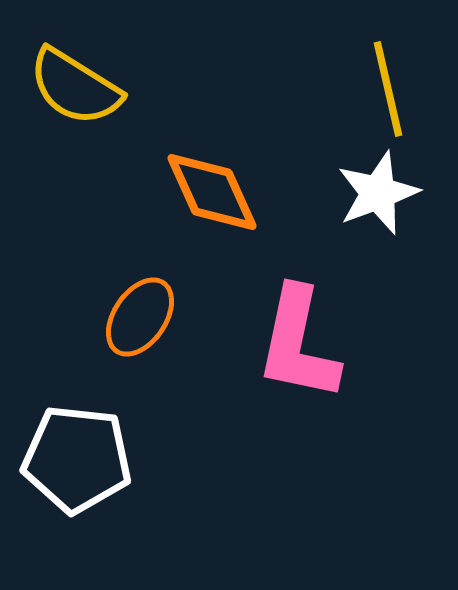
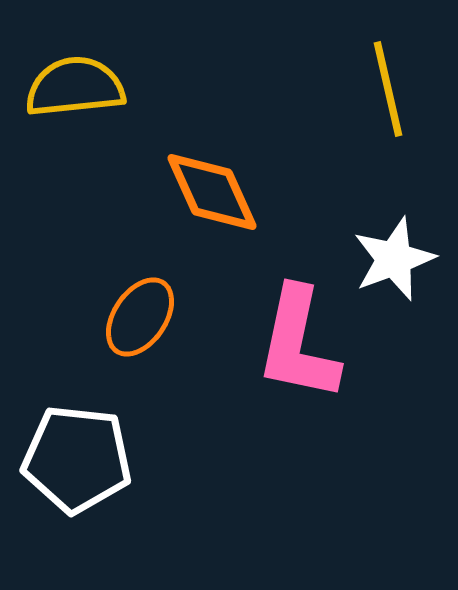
yellow semicircle: rotated 142 degrees clockwise
white star: moved 16 px right, 66 px down
